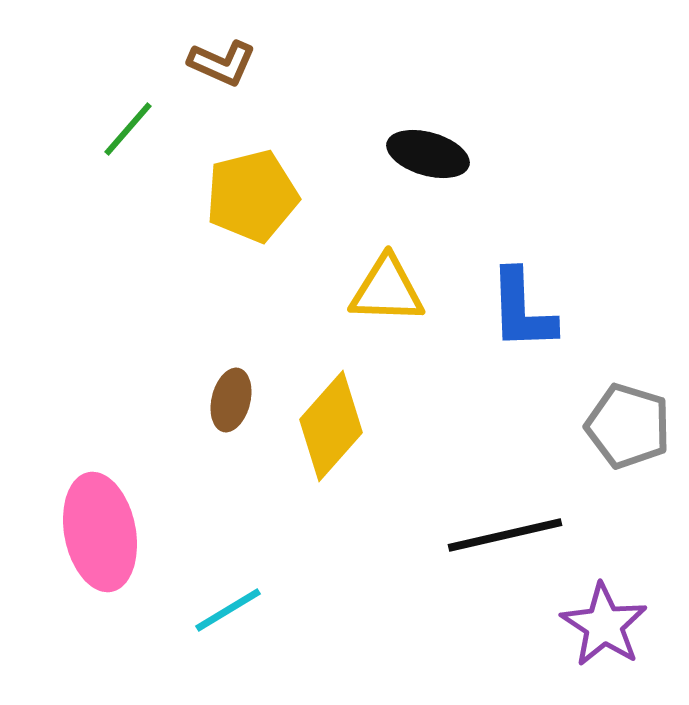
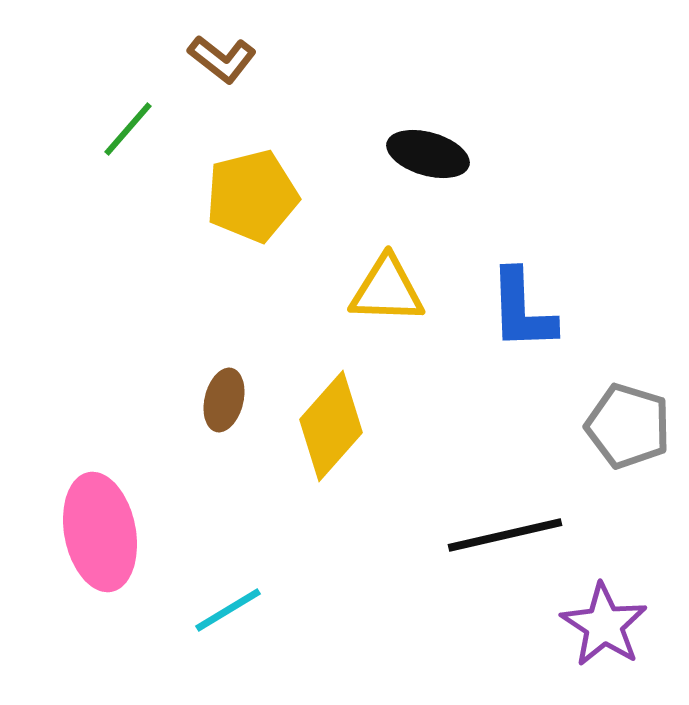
brown L-shape: moved 4 px up; rotated 14 degrees clockwise
brown ellipse: moved 7 px left
